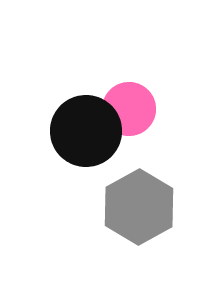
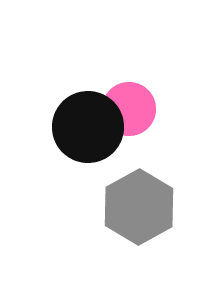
black circle: moved 2 px right, 4 px up
